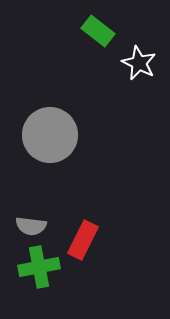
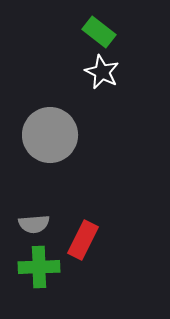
green rectangle: moved 1 px right, 1 px down
white star: moved 37 px left, 9 px down
gray semicircle: moved 3 px right, 2 px up; rotated 12 degrees counterclockwise
green cross: rotated 9 degrees clockwise
